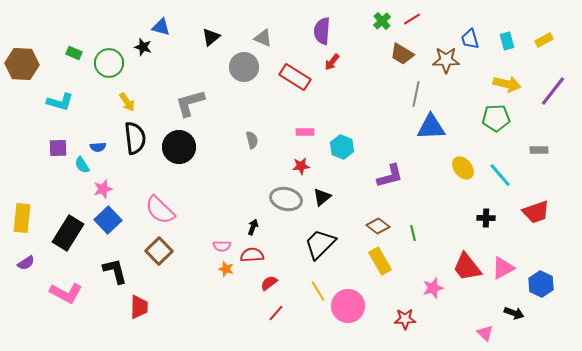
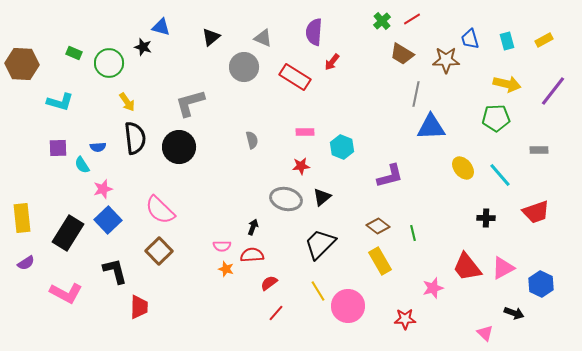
purple semicircle at (322, 31): moved 8 px left, 1 px down
yellow rectangle at (22, 218): rotated 12 degrees counterclockwise
